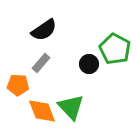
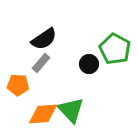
black semicircle: moved 9 px down
green triangle: moved 3 px down
orange diamond: moved 1 px right, 3 px down; rotated 72 degrees counterclockwise
